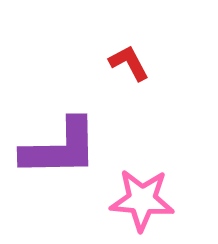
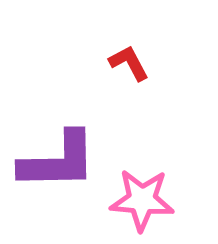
purple L-shape: moved 2 px left, 13 px down
